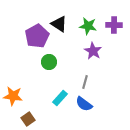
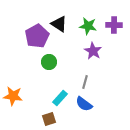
brown square: moved 21 px right; rotated 16 degrees clockwise
